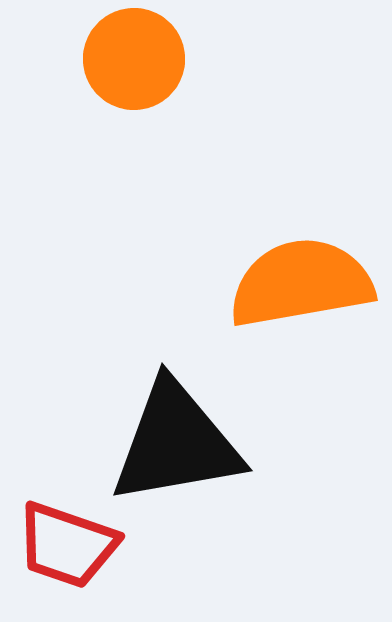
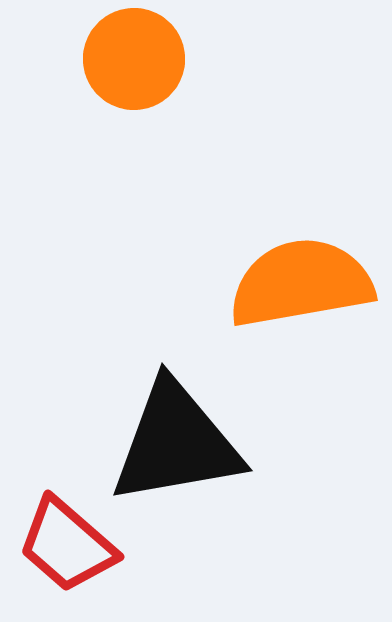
red trapezoid: rotated 22 degrees clockwise
